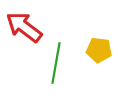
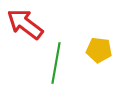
red arrow: moved 1 px right, 3 px up
